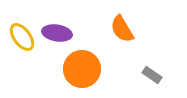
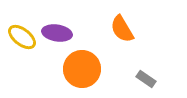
yellow ellipse: rotated 16 degrees counterclockwise
gray rectangle: moved 6 px left, 4 px down
